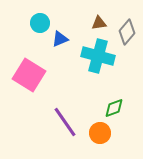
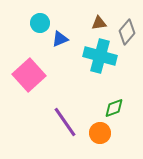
cyan cross: moved 2 px right
pink square: rotated 16 degrees clockwise
